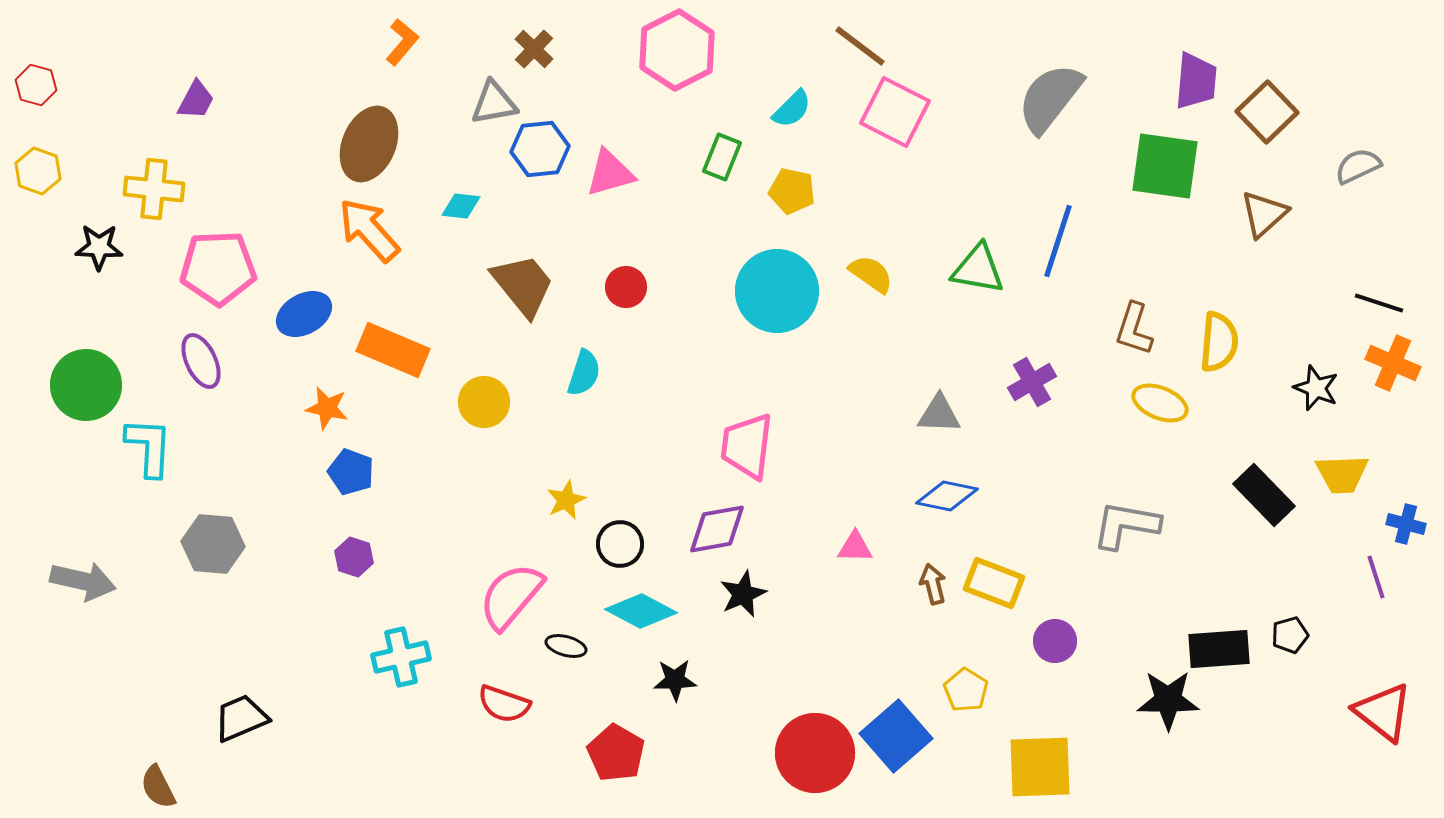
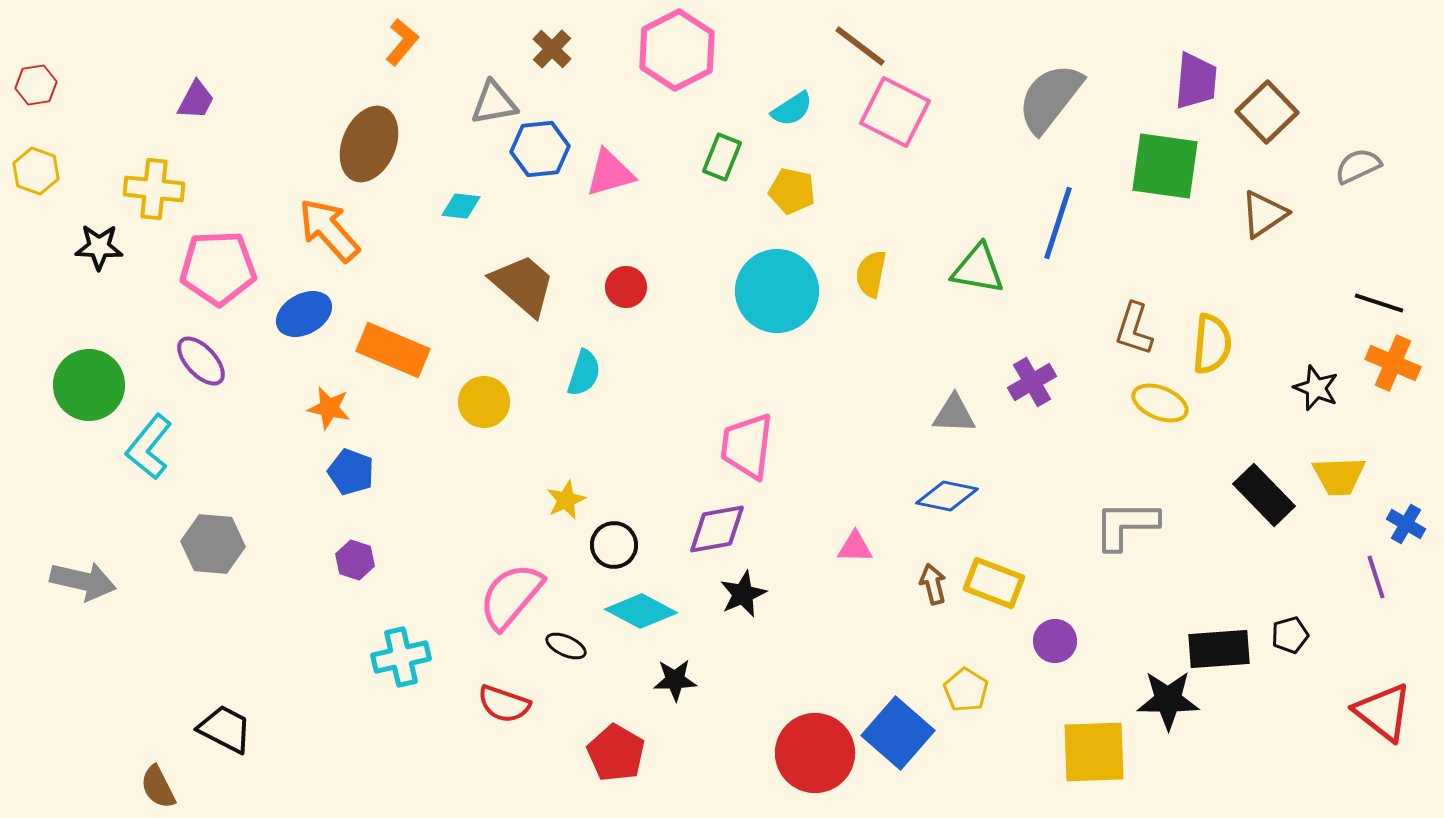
brown cross at (534, 49): moved 18 px right
red hexagon at (36, 85): rotated 24 degrees counterclockwise
cyan semicircle at (792, 109): rotated 12 degrees clockwise
yellow hexagon at (38, 171): moved 2 px left
brown triangle at (1264, 214): rotated 8 degrees clockwise
orange arrow at (369, 230): moved 40 px left
blue line at (1058, 241): moved 18 px up
yellow semicircle at (871, 274): rotated 114 degrees counterclockwise
brown trapezoid at (523, 285): rotated 10 degrees counterclockwise
yellow semicircle at (1219, 342): moved 7 px left, 2 px down
purple ellipse at (201, 361): rotated 18 degrees counterclockwise
green circle at (86, 385): moved 3 px right
orange star at (327, 408): moved 2 px right
gray triangle at (939, 414): moved 15 px right
cyan L-shape at (149, 447): rotated 144 degrees counterclockwise
yellow trapezoid at (1342, 474): moved 3 px left, 2 px down
blue cross at (1406, 524): rotated 15 degrees clockwise
gray L-shape at (1126, 525): rotated 10 degrees counterclockwise
black circle at (620, 544): moved 6 px left, 1 px down
purple hexagon at (354, 557): moved 1 px right, 3 px down
black ellipse at (566, 646): rotated 9 degrees clockwise
black trapezoid at (241, 718): moved 16 px left, 11 px down; rotated 50 degrees clockwise
blue square at (896, 736): moved 2 px right, 3 px up; rotated 8 degrees counterclockwise
yellow square at (1040, 767): moved 54 px right, 15 px up
